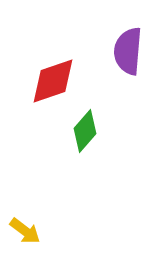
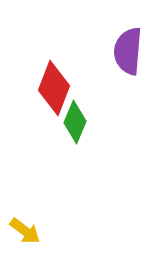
red diamond: moved 1 px right, 7 px down; rotated 50 degrees counterclockwise
green diamond: moved 10 px left, 9 px up; rotated 18 degrees counterclockwise
